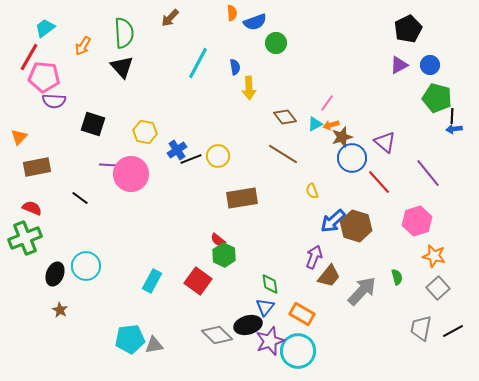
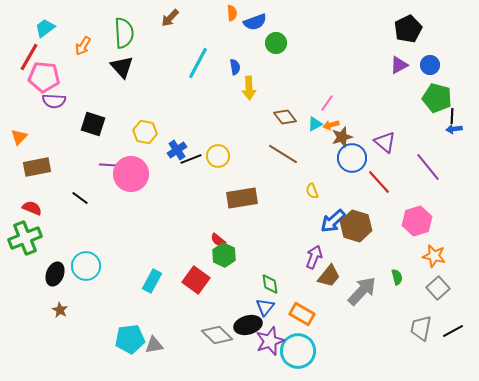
purple line at (428, 173): moved 6 px up
red square at (198, 281): moved 2 px left, 1 px up
